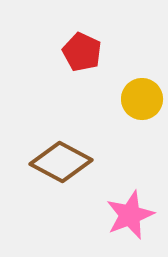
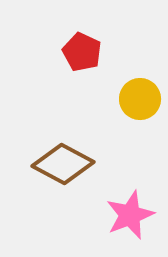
yellow circle: moved 2 px left
brown diamond: moved 2 px right, 2 px down
